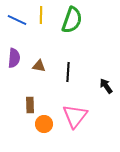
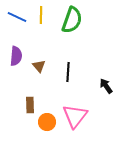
blue line: moved 3 px up
purple semicircle: moved 2 px right, 2 px up
brown triangle: rotated 40 degrees clockwise
orange circle: moved 3 px right, 2 px up
